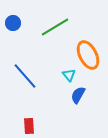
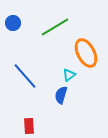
orange ellipse: moved 2 px left, 2 px up
cyan triangle: rotated 32 degrees clockwise
blue semicircle: moved 17 px left; rotated 12 degrees counterclockwise
